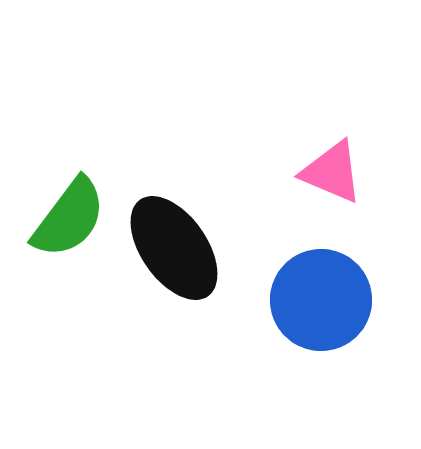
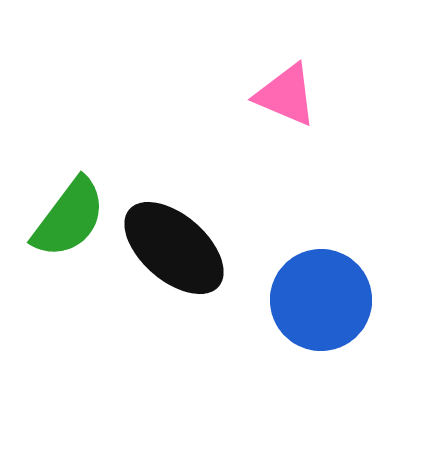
pink triangle: moved 46 px left, 77 px up
black ellipse: rotated 14 degrees counterclockwise
